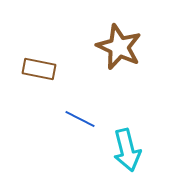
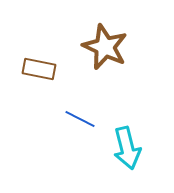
brown star: moved 14 px left
cyan arrow: moved 2 px up
